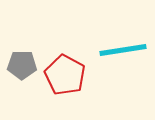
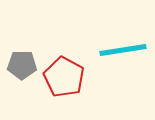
red pentagon: moved 1 px left, 2 px down
